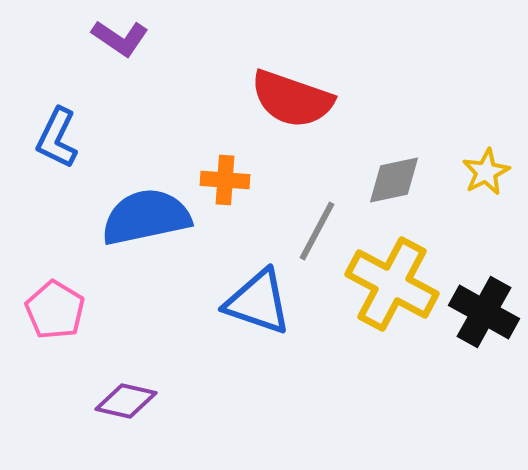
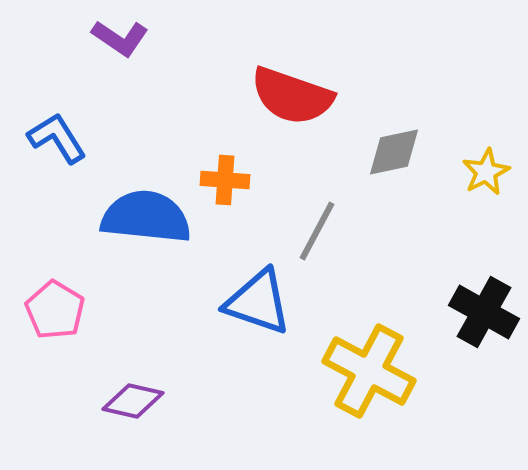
red semicircle: moved 3 px up
blue L-shape: rotated 122 degrees clockwise
gray diamond: moved 28 px up
blue semicircle: rotated 18 degrees clockwise
yellow cross: moved 23 px left, 87 px down
purple diamond: moved 7 px right
